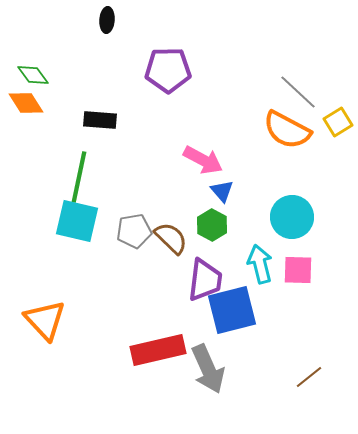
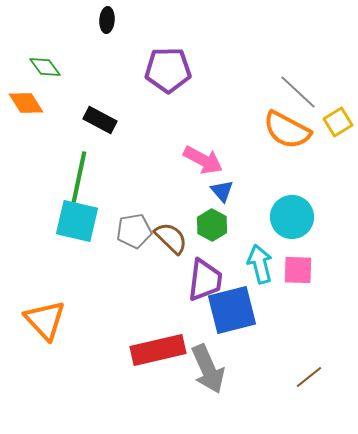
green diamond: moved 12 px right, 8 px up
black rectangle: rotated 24 degrees clockwise
